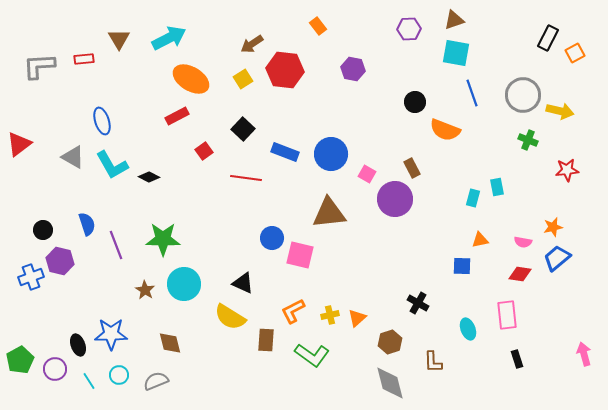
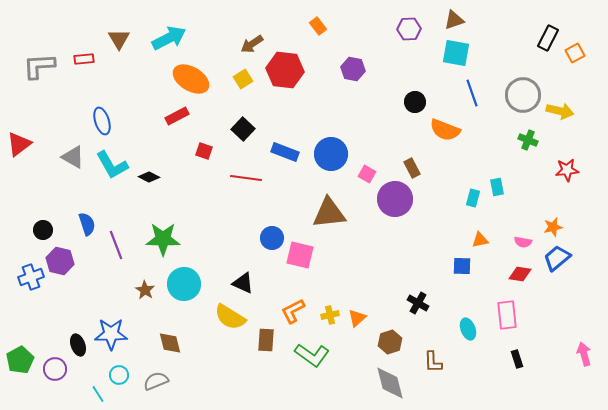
red square at (204, 151): rotated 36 degrees counterclockwise
cyan line at (89, 381): moved 9 px right, 13 px down
